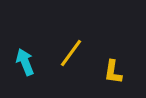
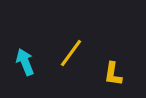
yellow L-shape: moved 2 px down
